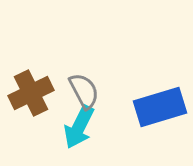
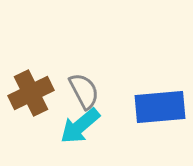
blue rectangle: rotated 12 degrees clockwise
cyan arrow: moved 1 px right, 1 px up; rotated 24 degrees clockwise
